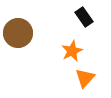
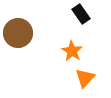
black rectangle: moved 3 px left, 3 px up
orange star: rotated 15 degrees counterclockwise
